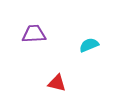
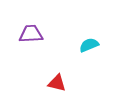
purple trapezoid: moved 3 px left
